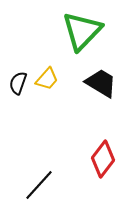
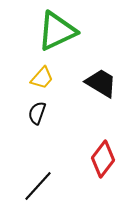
green triangle: moved 25 px left; rotated 21 degrees clockwise
yellow trapezoid: moved 5 px left, 1 px up
black semicircle: moved 19 px right, 30 px down
black line: moved 1 px left, 1 px down
